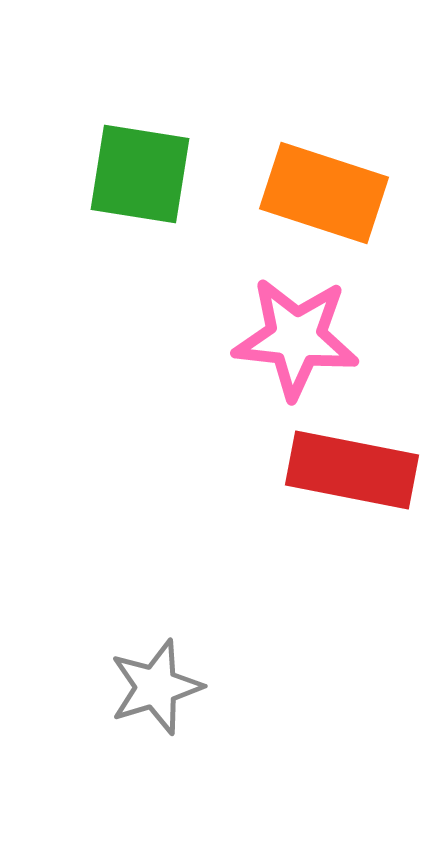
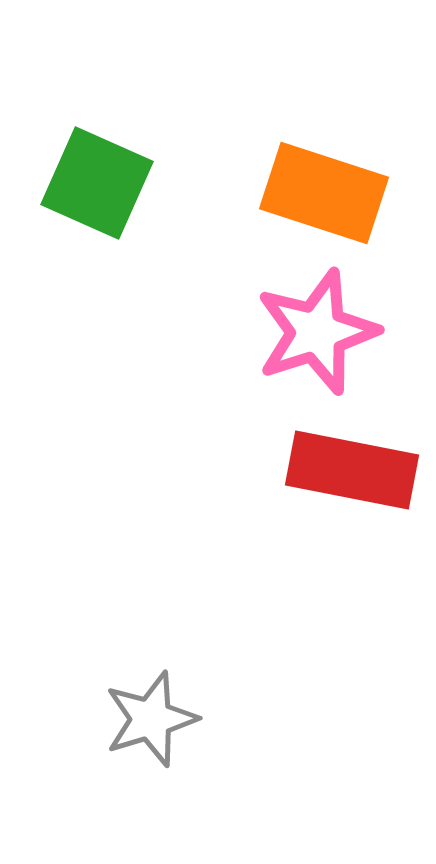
green square: moved 43 px left, 9 px down; rotated 15 degrees clockwise
pink star: moved 21 px right, 6 px up; rotated 24 degrees counterclockwise
gray star: moved 5 px left, 32 px down
